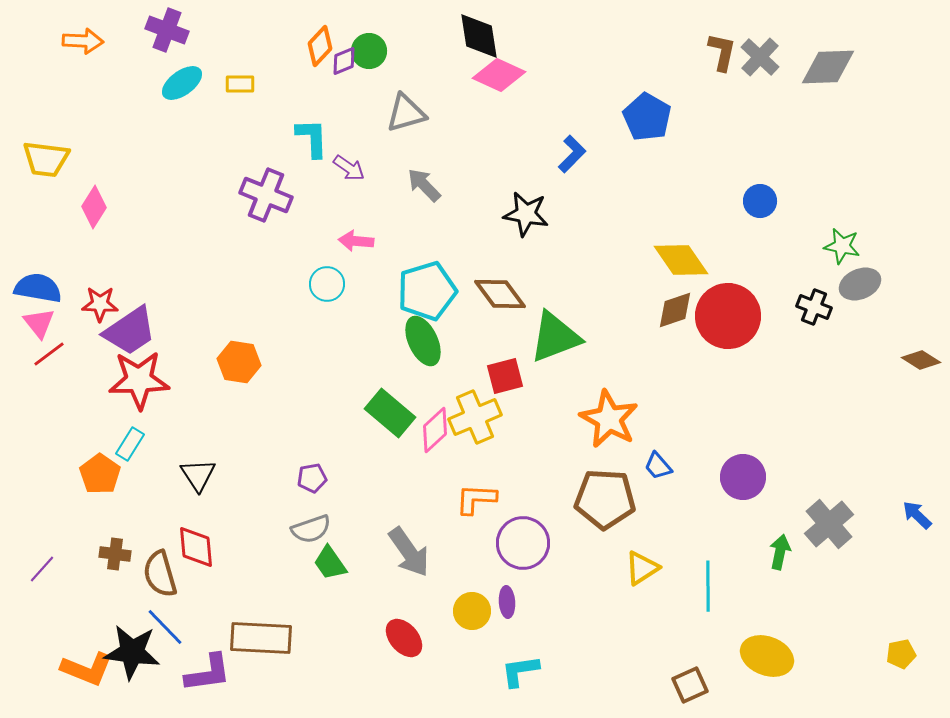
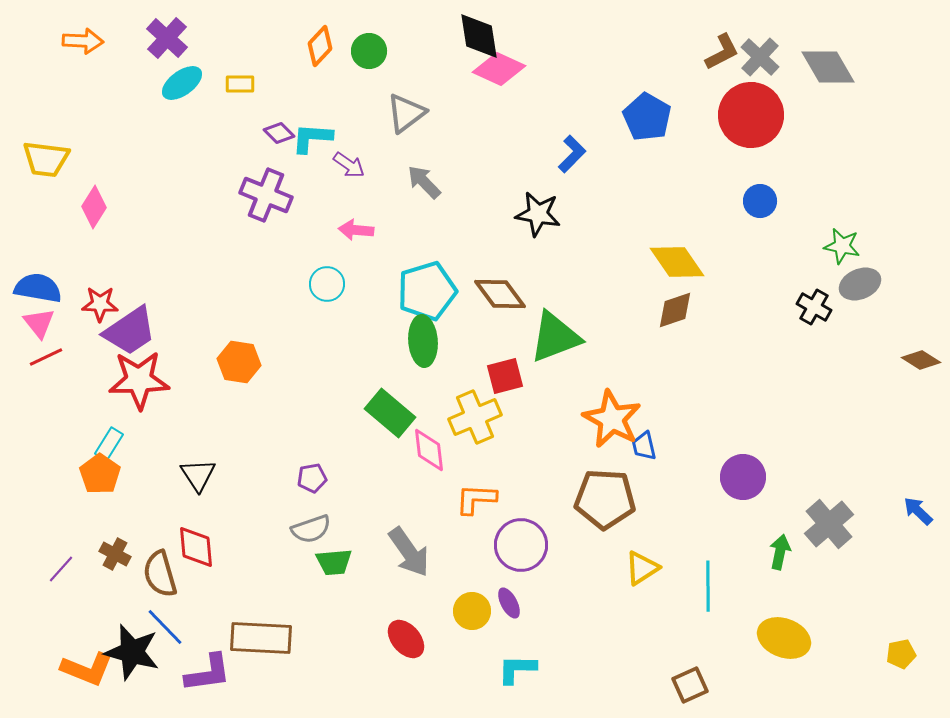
purple cross at (167, 30): moved 8 px down; rotated 21 degrees clockwise
brown L-shape at (722, 52): rotated 51 degrees clockwise
purple diamond at (344, 61): moved 65 px left, 72 px down; rotated 68 degrees clockwise
gray diamond at (828, 67): rotated 62 degrees clockwise
pink diamond at (499, 75): moved 6 px up
gray triangle at (406, 113): rotated 21 degrees counterclockwise
cyan L-shape at (312, 138): rotated 84 degrees counterclockwise
purple arrow at (349, 168): moved 3 px up
gray arrow at (424, 185): moved 3 px up
black star at (526, 214): moved 12 px right
pink arrow at (356, 241): moved 11 px up
yellow diamond at (681, 260): moved 4 px left, 2 px down
black cross at (814, 307): rotated 8 degrees clockwise
red circle at (728, 316): moved 23 px right, 201 px up
green ellipse at (423, 341): rotated 21 degrees clockwise
red line at (49, 354): moved 3 px left, 3 px down; rotated 12 degrees clockwise
orange star at (609, 419): moved 3 px right
pink diamond at (435, 430): moved 6 px left, 20 px down; rotated 54 degrees counterclockwise
cyan rectangle at (130, 444): moved 21 px left
blue trapezoid at (658, 466): moved 14 px left, 20 px up; rotated 28 degrees clockwise
blue arrow at (917, 515): moved 1 px right, 4 px up
purple circle at (523, 543): moved 2 px left, 2 px down
brown cross at (115, 554): rotated 20 degrees clockwise
green trapezoid at (330, 563): moved 4 px right, 1 px up; rotated 60 degrees counterclockwise
purple line at (42, 569): moved 19 px right
purple ellipse at (507, 602): moved 2 px right, 1 px down; rotated 24 degrees counterclockwise
red ellipse at (404, 638): moved 2 px right, 1 px down
black star at (132, 652): rotated 8 degrees clockwise
yellow ellipse at (767, 656): moved 17 px right, 18 px up
cyan L-shape at (520, 671): moved 3 px left, 2 px up; rotated 9 degrees clockwise
